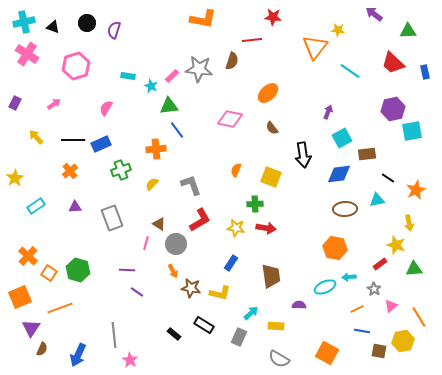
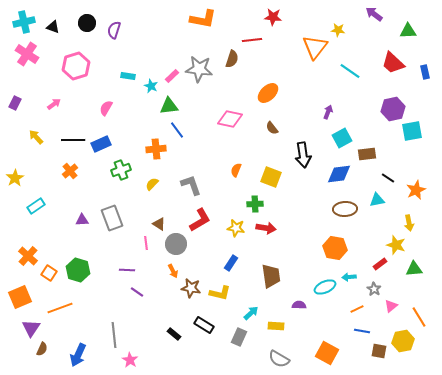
brown semicircle at (232, 61): moved 2 px up
purple triangle at (75, 207): moved 7 px right, 13 px down
pink line at (146, 243): rotated 24 degrees counterclockwise
